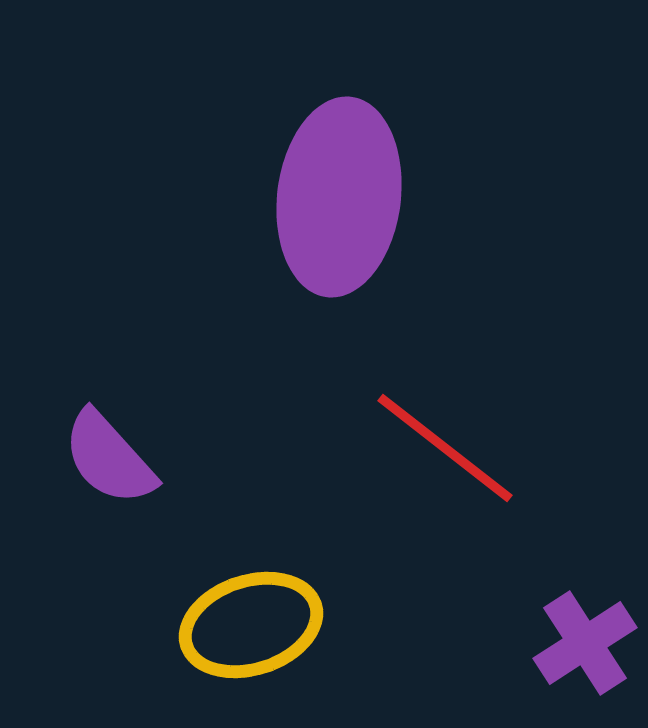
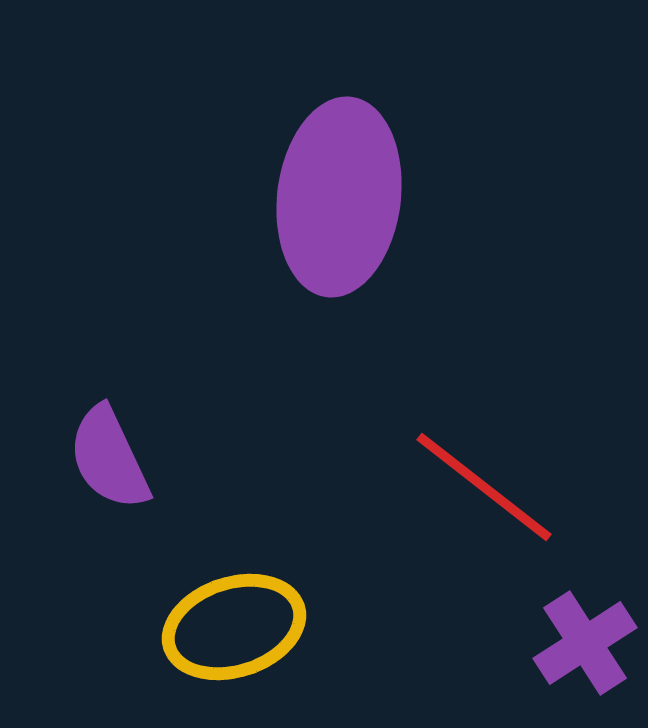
red line: moved 39 px right, 39 px down
purple semicircle: rotated 17 degrees clockwise
yellow ellipse: moved 17 px left, 2 px down
